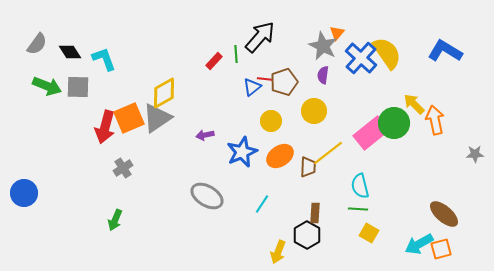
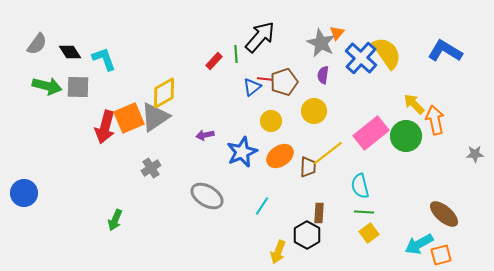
gray star at (323, 46): moved 2 px left, 3 px up
green arrow at (47, 86): rotated 8 degrees counterclockwise
gray triangle at (157, 118): moved 2 px left, 1 px up
green circle at (394, 123): moved 12 px right, 13 px down
gray cross at (123, 168): moved 28 px right
cyan line at (262, 204): moved 2 px down
green line at (358, 209): moved 6 px right, 3 px down
brown rectangle at (315, 213): moved 4 px right
yellow square at (369, 233): rotated 24 degrees clockwise
orange square at (441, 249): moved 6 px down
